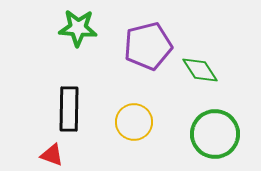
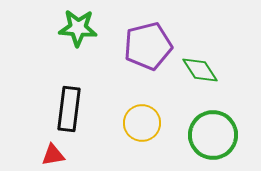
black rectangle: rotated 6 degrees clockwise
yellow circle: moved 8 px right, 1 px down
green circle: moved 2 px left, 1 px down
red triangle: moved 1 px right; rotated 30 degrees counterclockwise
